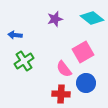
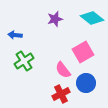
pink semicircle: moved 1 px left, 1 px down
red cross: rotated 30 degrees counterclockwise
